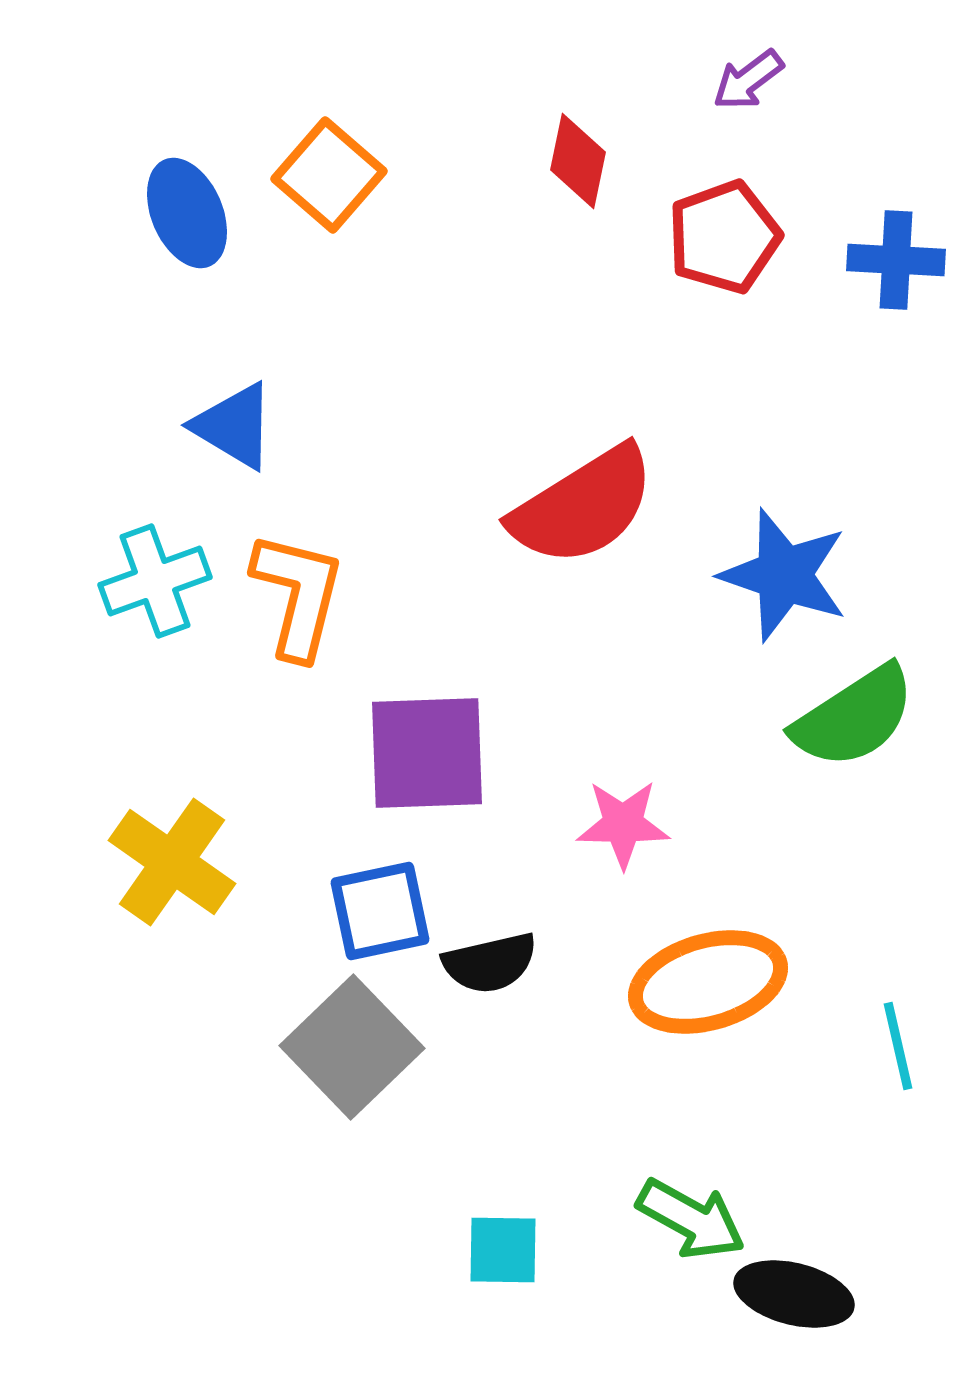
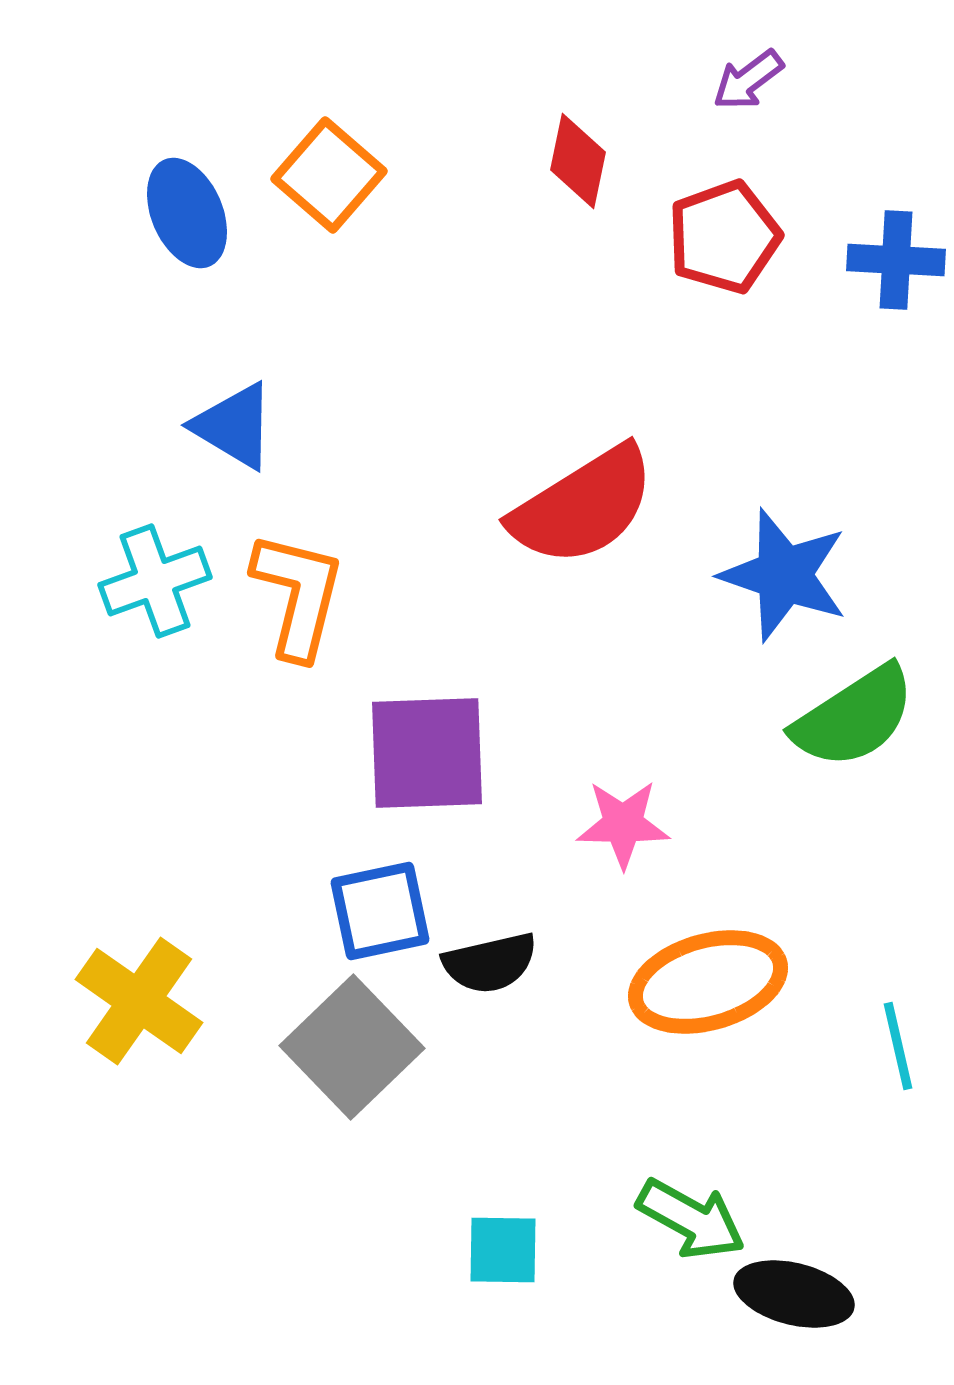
yellow cross: moved 33 px left, 139 px down
